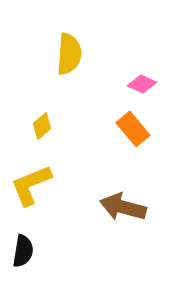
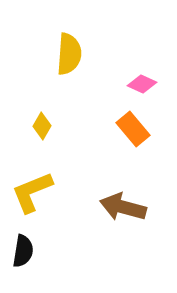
yellow diamond: rotated 20 degrees counterclockwise
yellow L-shape: moved 1 px right, 7 px down
